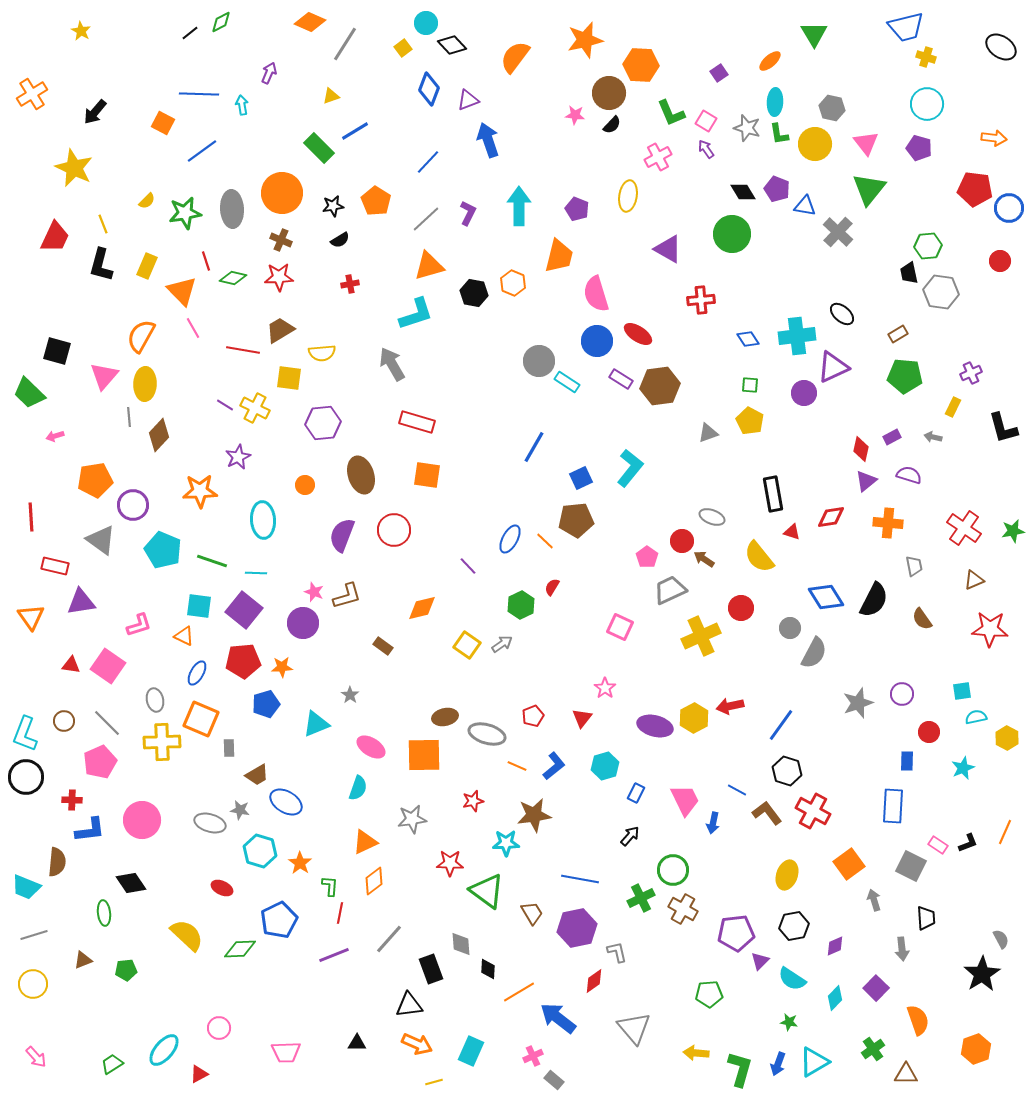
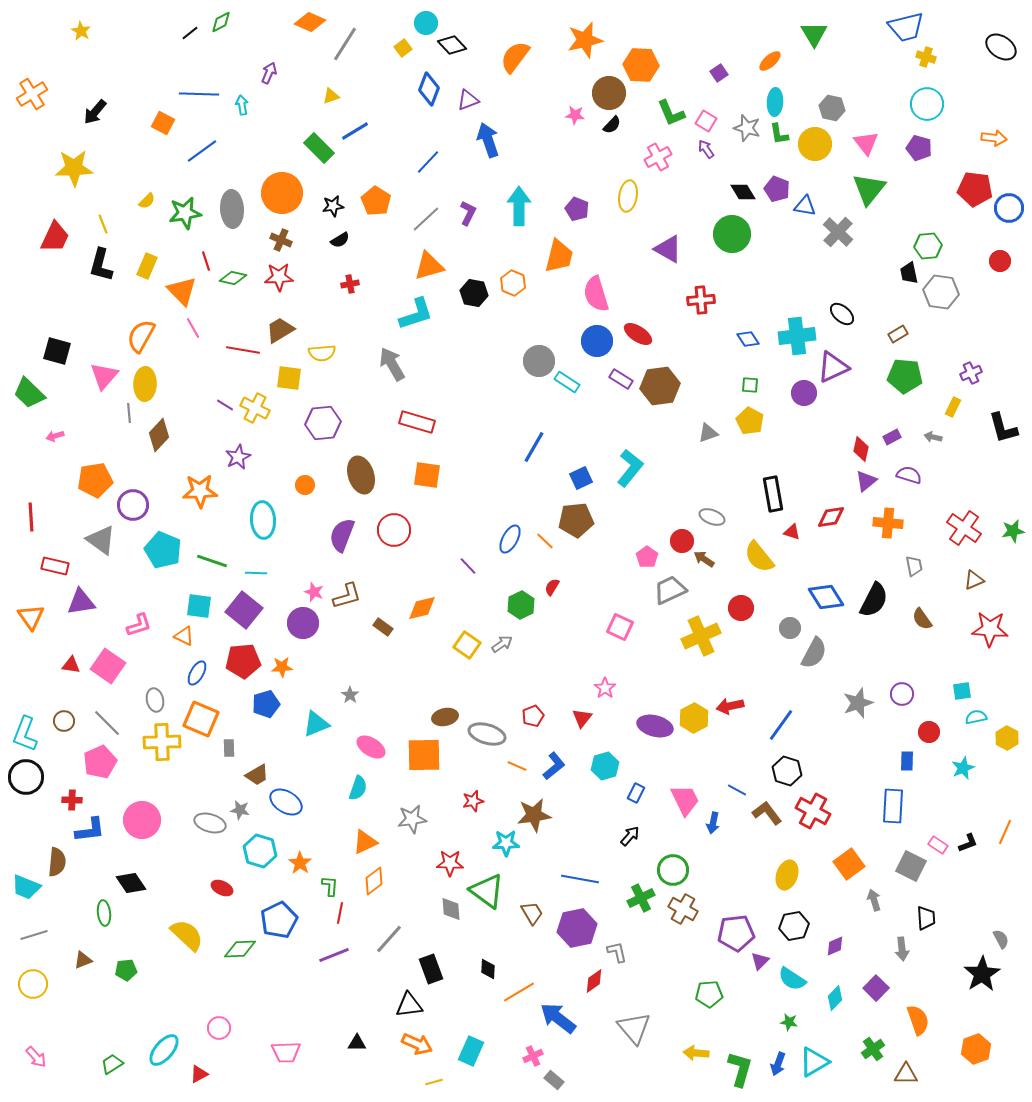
yellow star at (74, 168): rotated 27 degrees counterclockwise
gray line at (129, 417): moved 4 px up
brown rectangle at (383, 646): moved 19 px up
gray diamond at (461, 944): moved 10 px left, 35 px up
